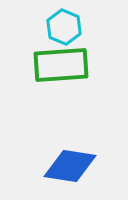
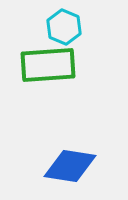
green rectangle: moved 13 px left
